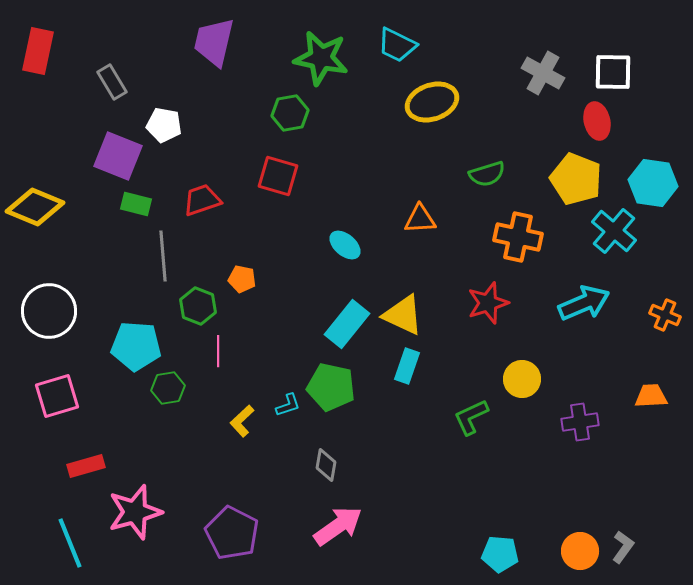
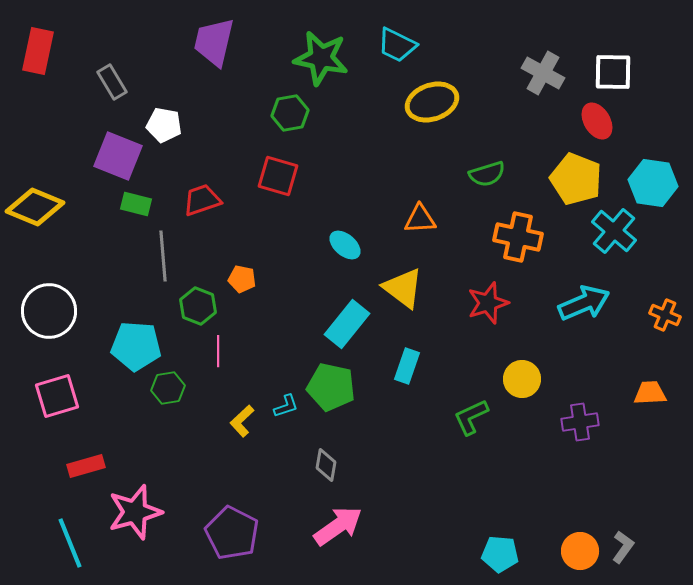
red ellipse at (597, 121): rotated 18 degrees counterclockwise
yellow triangle at (403, 315): moved 27 px up; rotated 12 degrees clockwise
orange trapezoid at (651, 396): moved 1 px left, 3 px up
cyan L-shape at (288, 405): moved 2 px left, 1 px down
